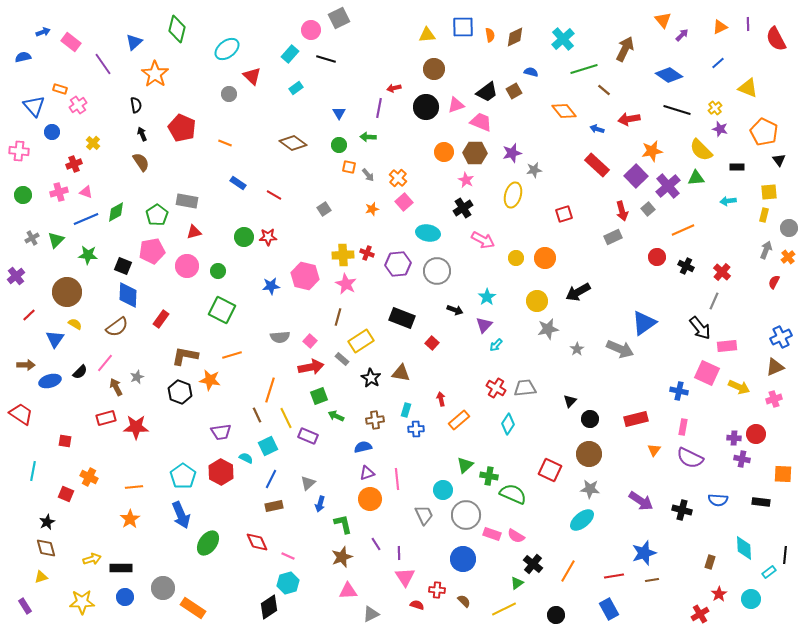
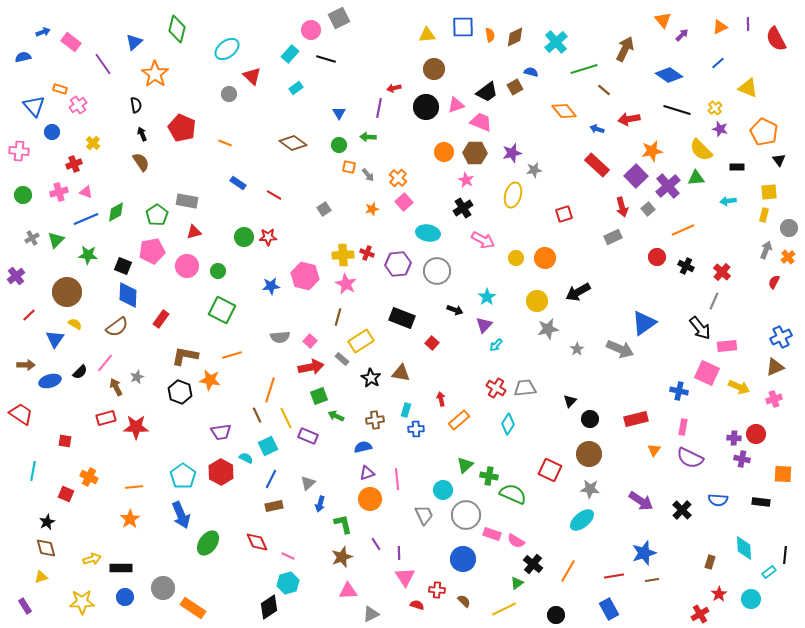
cyan cross at (563, 39): moved 7 px left, 3 px down
brown square at (514, 91): moved 1 px right, 4 px up
red arrow at (622, 211): moved 4 px up
black cross at (682, 510): rotated 30 degrees clockwise
pink semicircle at (516, 536): moved 5 px down
